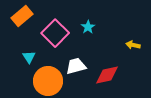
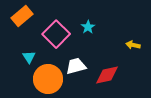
pink square: moved 1 px right, 1 px down
orange circle: moved 2 px up
